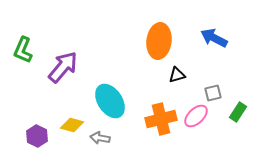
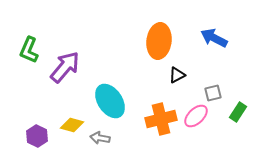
green L-shape: moved 6 px right
purple arrow: moved 2 px right
black triangle: rotated 12 degrees counterclockwise
